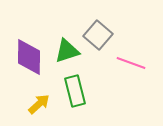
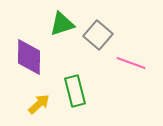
green triangle: moved 5 px left, 27 px up
